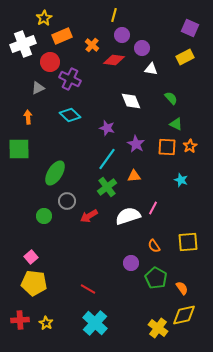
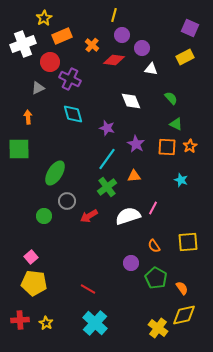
cyan diamond at (70, 115): moved 3 px right, 1 px up; rotated 30 degrees clockwise
